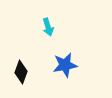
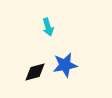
black diamond: moved 14 px right; rotated 55 degrees clockwise
